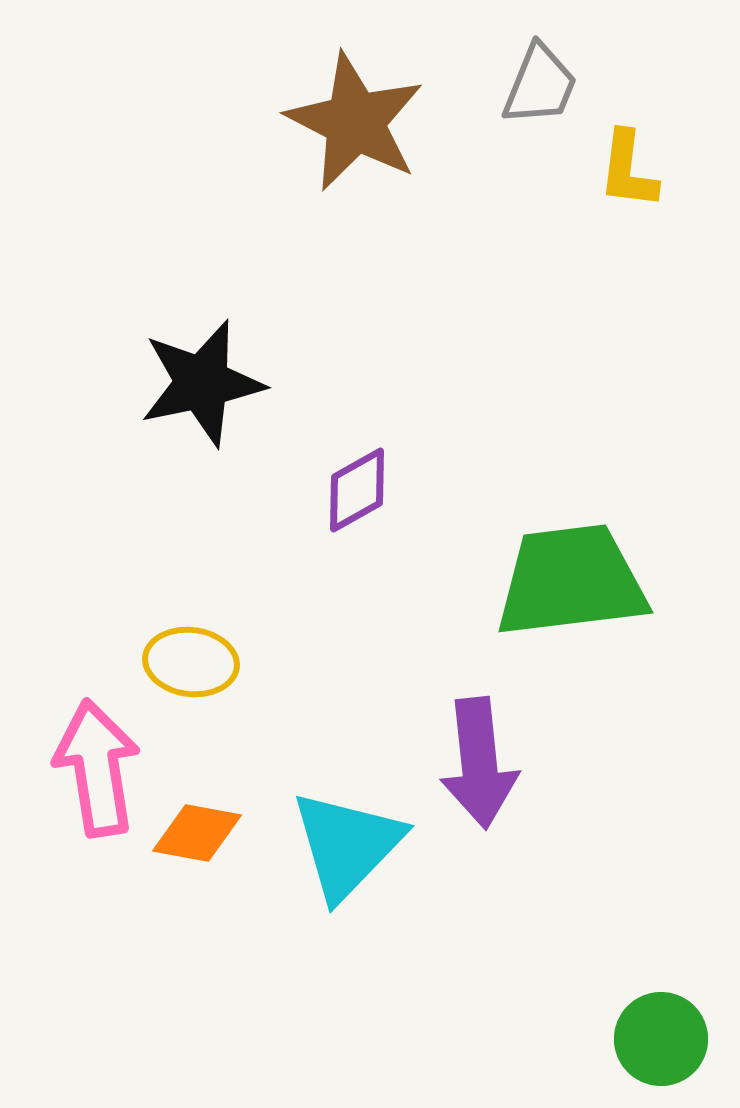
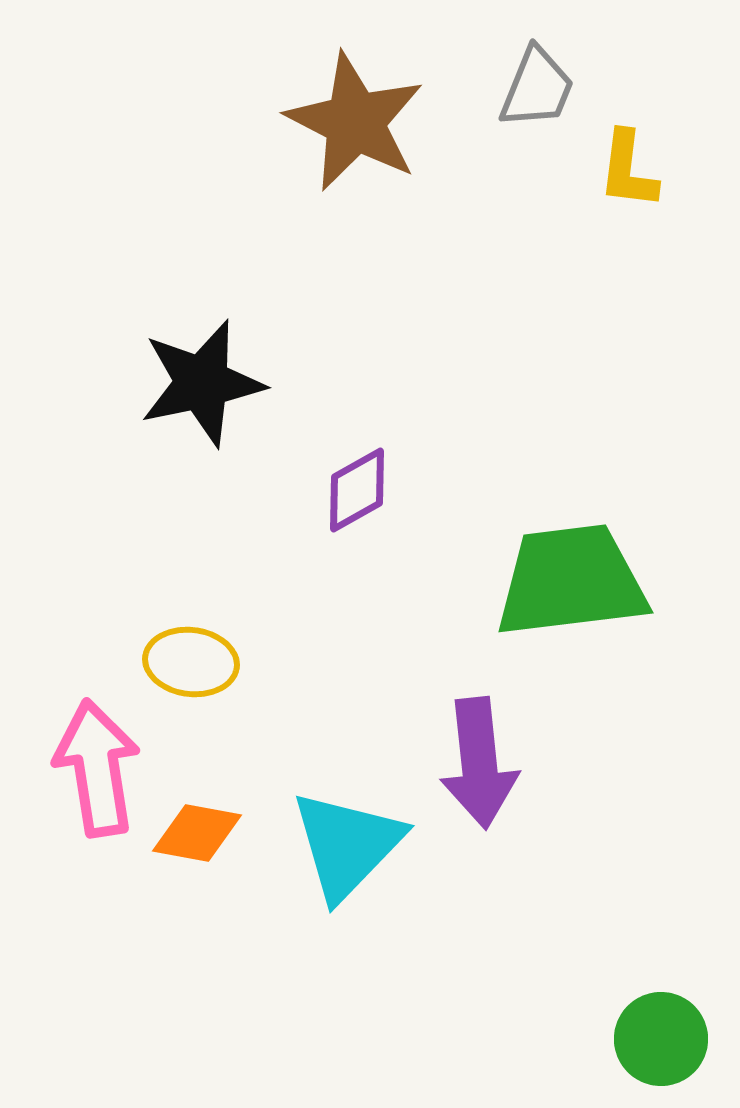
gray trapezoid: moved 3 px left, 3 px down
